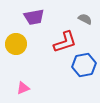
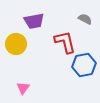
purple trapezoid: moved 4 px down
red L-shape: rotated 85 degrees counterclockwise
pink triangle: rotated 32 degrees counterclockwise
